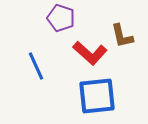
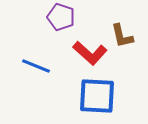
purple pentagon: moved 1 px up
blue line: rotated 44 degrees counterclockwise
blue square: rotated 9 degrees clockwise
